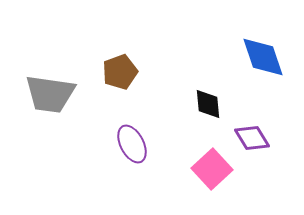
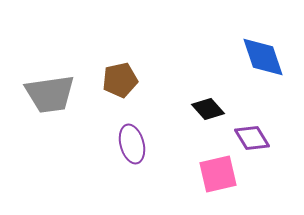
brown pentagon: moved 8 px down; rotated 8 degrees clockwise
gray trapezoid: rotated 16 degrees counterclockwise
black diamond: moved 5 px down; rotated 36 degrees counterclockwise
purple ellipse: rotated 12 degrees clockwise
pink square: moved 6 px right, 5 px down; rotated 30 degrees clockwise
